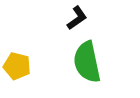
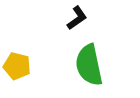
green semicircle: moved 2 px right, 3 px down
